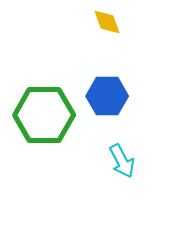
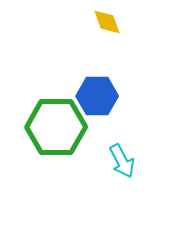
blue hexagon: moved 10 px left
green hexagon: moved 12 px right, 12 px down
